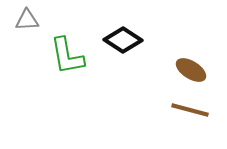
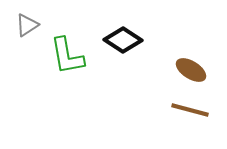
gray triangle: moved 5 px down; rotated 30 degrees counterclockwise
